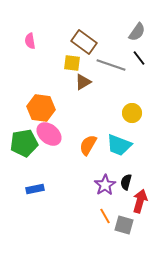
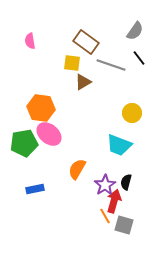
gray semicircle: moved 2 px left, 1 px up
brown rectangle: moved 2 px right
orange semicircle: moved 11 px left, 24 px down
red arrow: moved 26 px left
